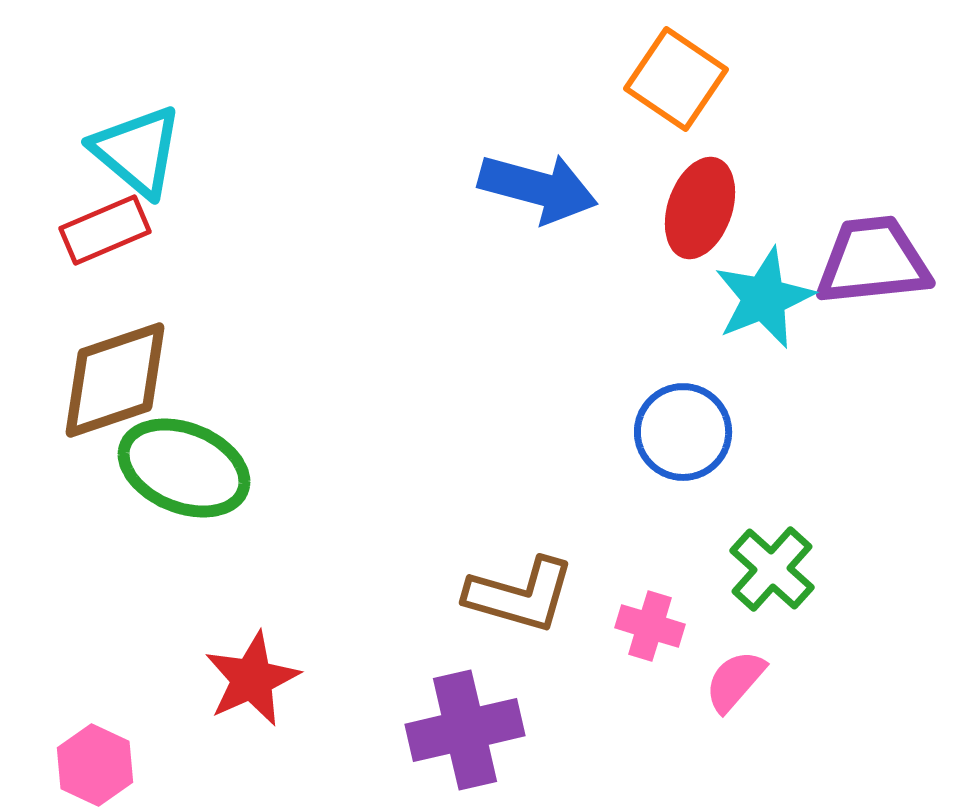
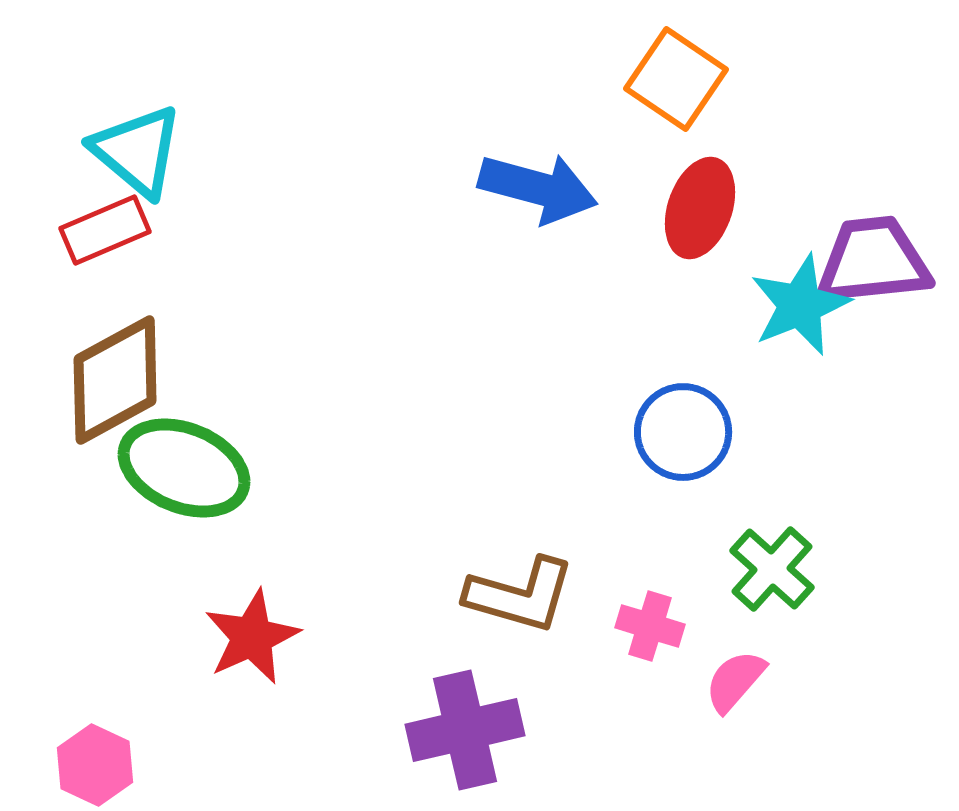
cyan star: moved 36 px right, 7 px down
brown diamond: rotated 10 degrees counterclockwise
red star: moved 42 px up
